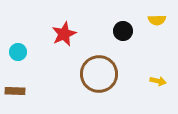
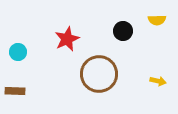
red star: moved 3 px right, 5 px down
